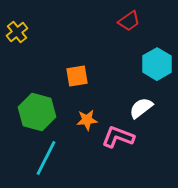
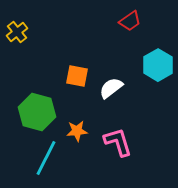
red trapezoid: moved 1 px right
cyan hexagon: moved 1 px right, 1 px down
orange square: rotated 20 degrees clockwise
white semicircle: moved 30 px left, 20 px up
orange star: moved 10 px left, 11 px down
pink L-shape: moved 5 px down; rotated 52 degrees clockwise
